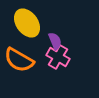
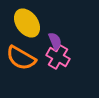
orange semicircle: moved 2 px right, 2 px up
